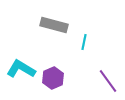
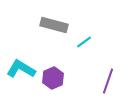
cyan line: rotated 42 degrees clockwise
purple line: rotated 55 degrees clockwise
